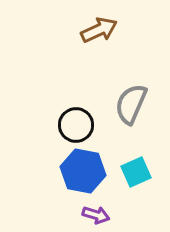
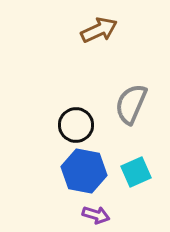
blue hexagon: moved 1 px right
